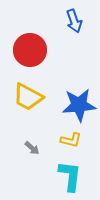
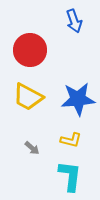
blue star: moved 1 px left, 6 px up
